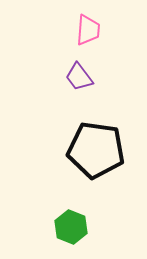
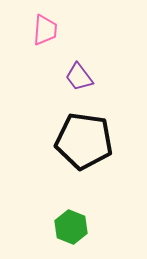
pink trapezoid: moved 43 px left
black pentagon: moved 12 px left, 9 px up
